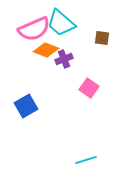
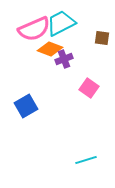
cyan trapezoid: rotated 112 degrees clockwise
orange diamond: moved 4 px right, 1 px up
